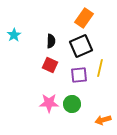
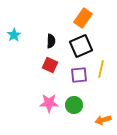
orange rectangle: moved 1 px left
yellow line: moved 1 px right, 1 px down
green circle: moved 2 px right, 1 px down
